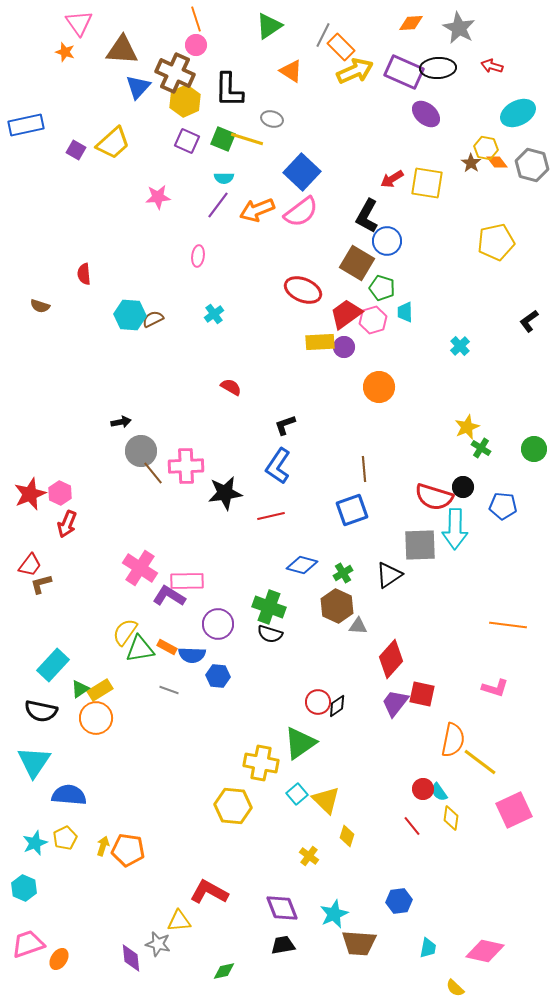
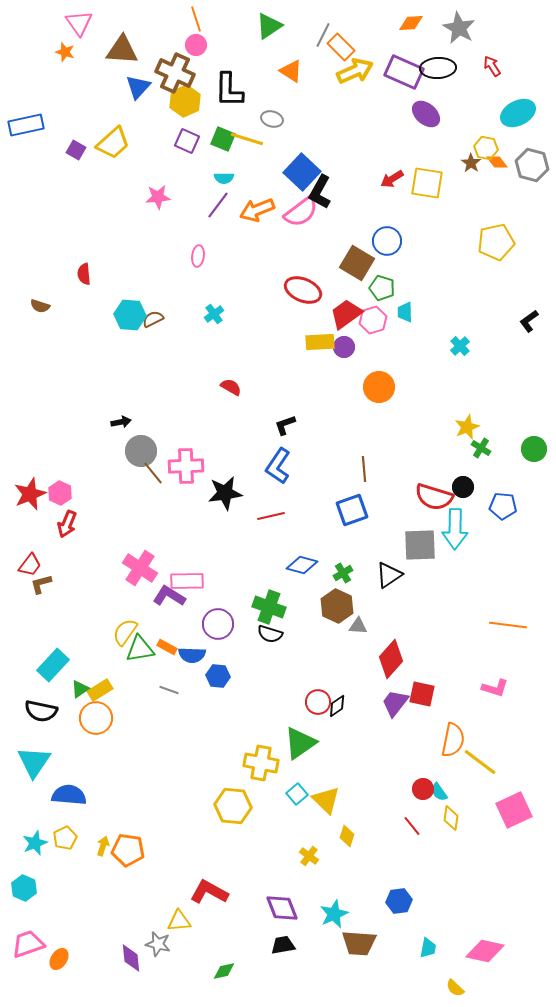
red arrow at (492, 66): rotated 40 degrees clockwise
black L-shape at (367, 216): moved 47 px left, 24 px up
